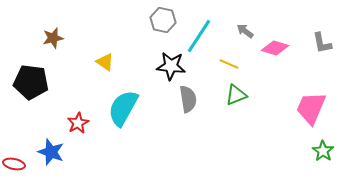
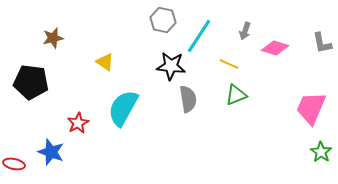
gray arrow: rotated 108 degrees counterclockwise
green star: moved 2 px left, 1 px down
